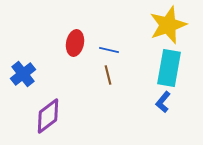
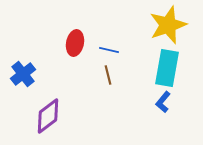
cyan rectangle: moved 2 px left
